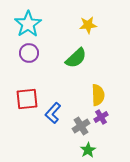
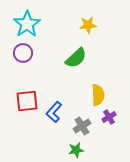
cyan star: moved 1 px left
purple circle: moved 6 px left
red square: moved 2 px down
blue L-shape: moved 1 px right, 1 px up
purple cross: moved 8 px right
gray cross: moved 1 px right
green star: moved 12 px left; rotated 21 degrees clockwise
